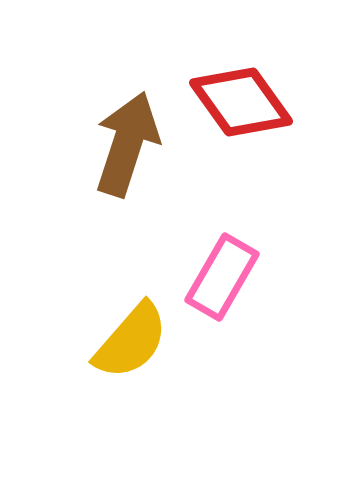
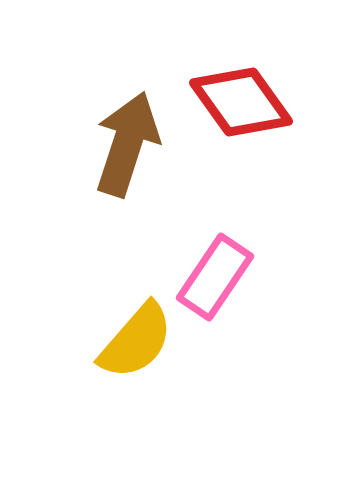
pink rectangle: moved 7 px left; rotated 4 degrees clockwise
yellow semicircle: moved 5 px right
